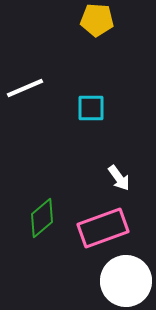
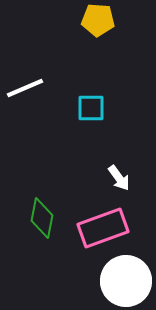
yellow pentagon: moved 1 px right
green diamond: rotated 39 degrees counterclockwise
